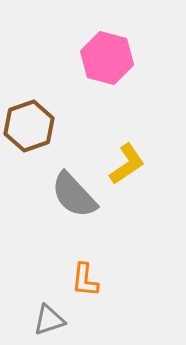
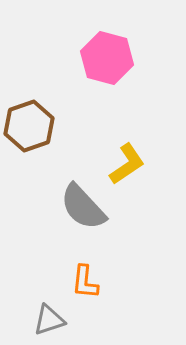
gray semicircle: moved 9 px right, 12 px down
orange L-shape: moved 2 px down
